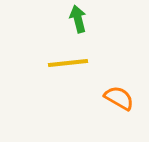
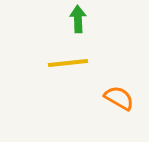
green arrow: rotated 12 degrees clockwise
